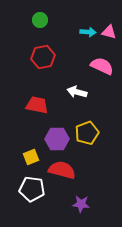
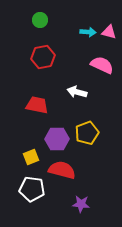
pink semicircle: moved 1 px up
